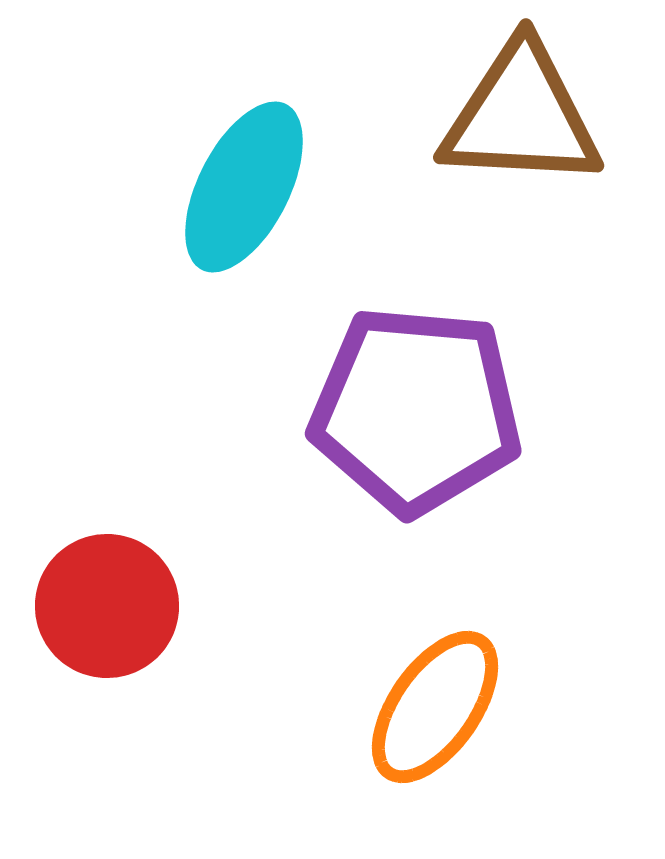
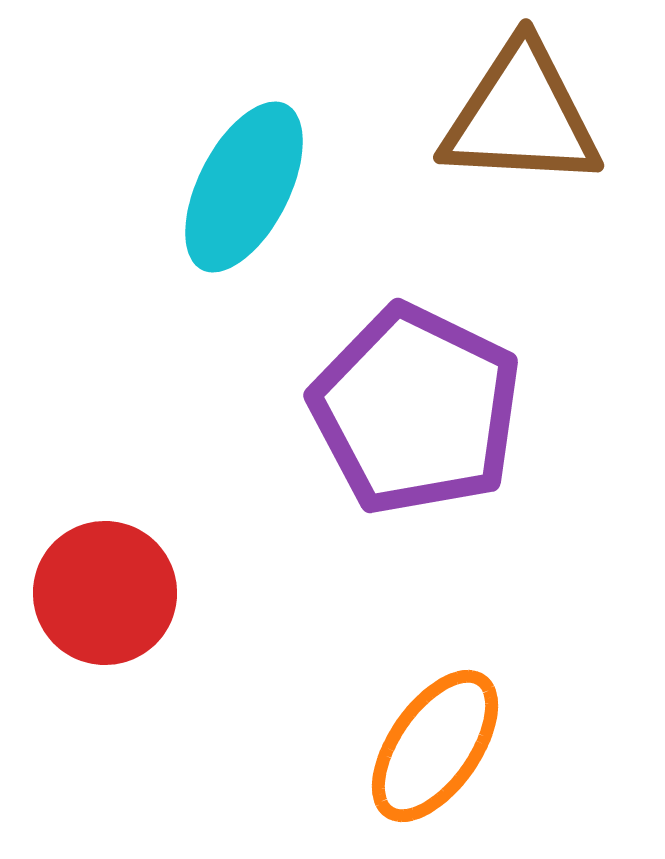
purple pentagon: rotated 21 degrees clockwise
red circle: moved 2 px left, 13 px up
orange ellipse: moved 39 px down
